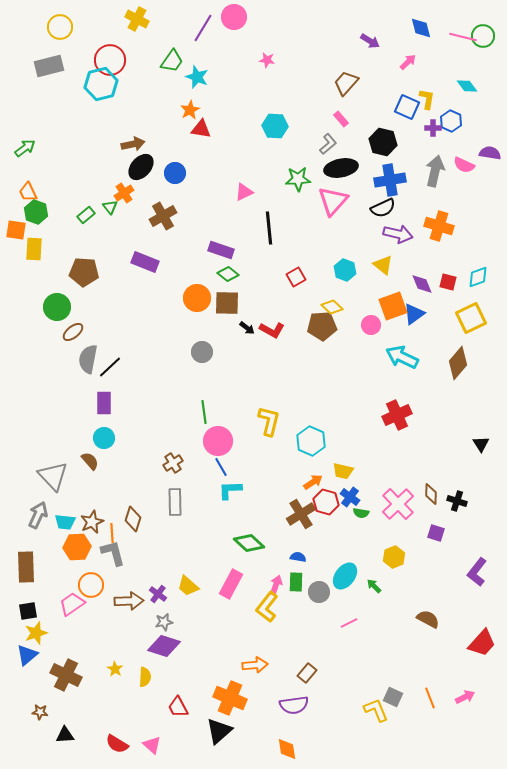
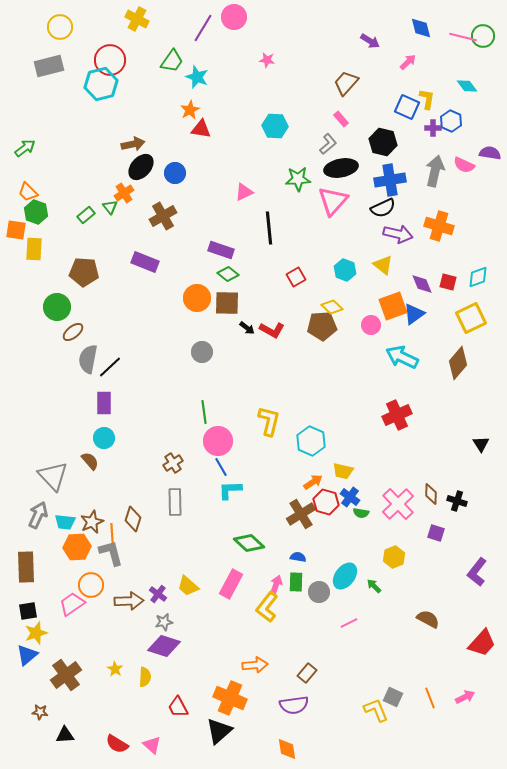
orange trapezoid at (28, 192): rotated 20 degrees counterclockwise
gray L-shape at (113, 553): moved 2 px left
brown cross at (66, 675): rotated 28 degrees clockwise
